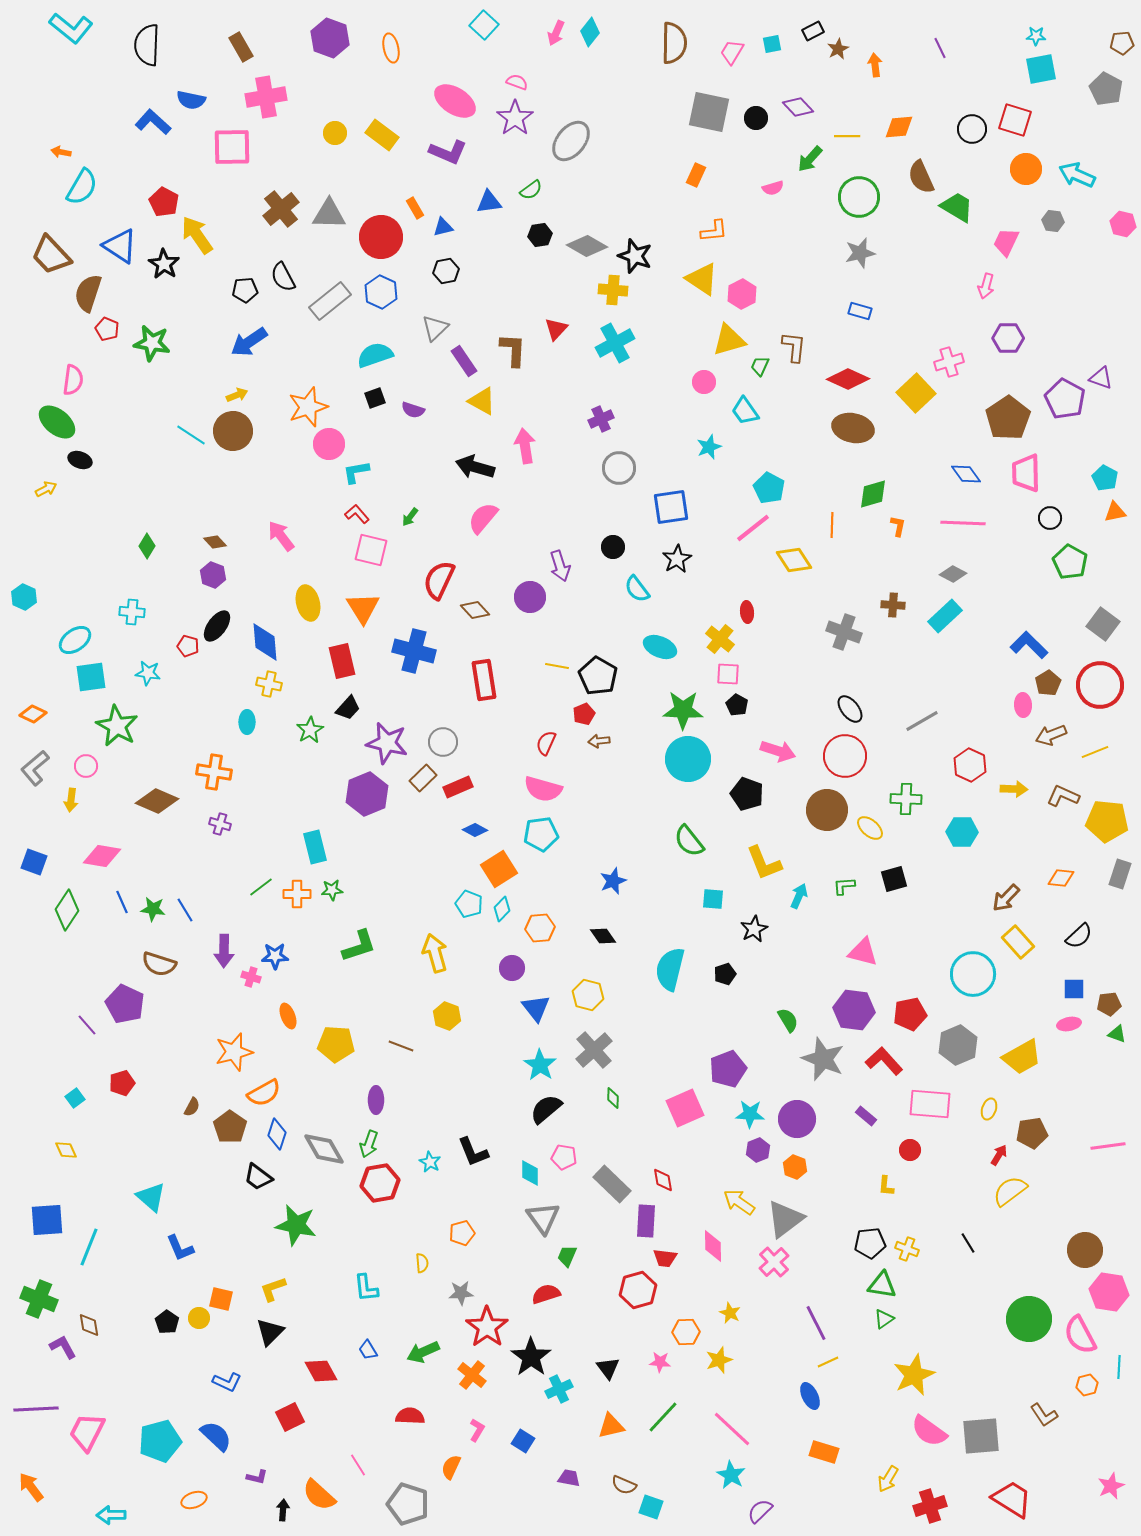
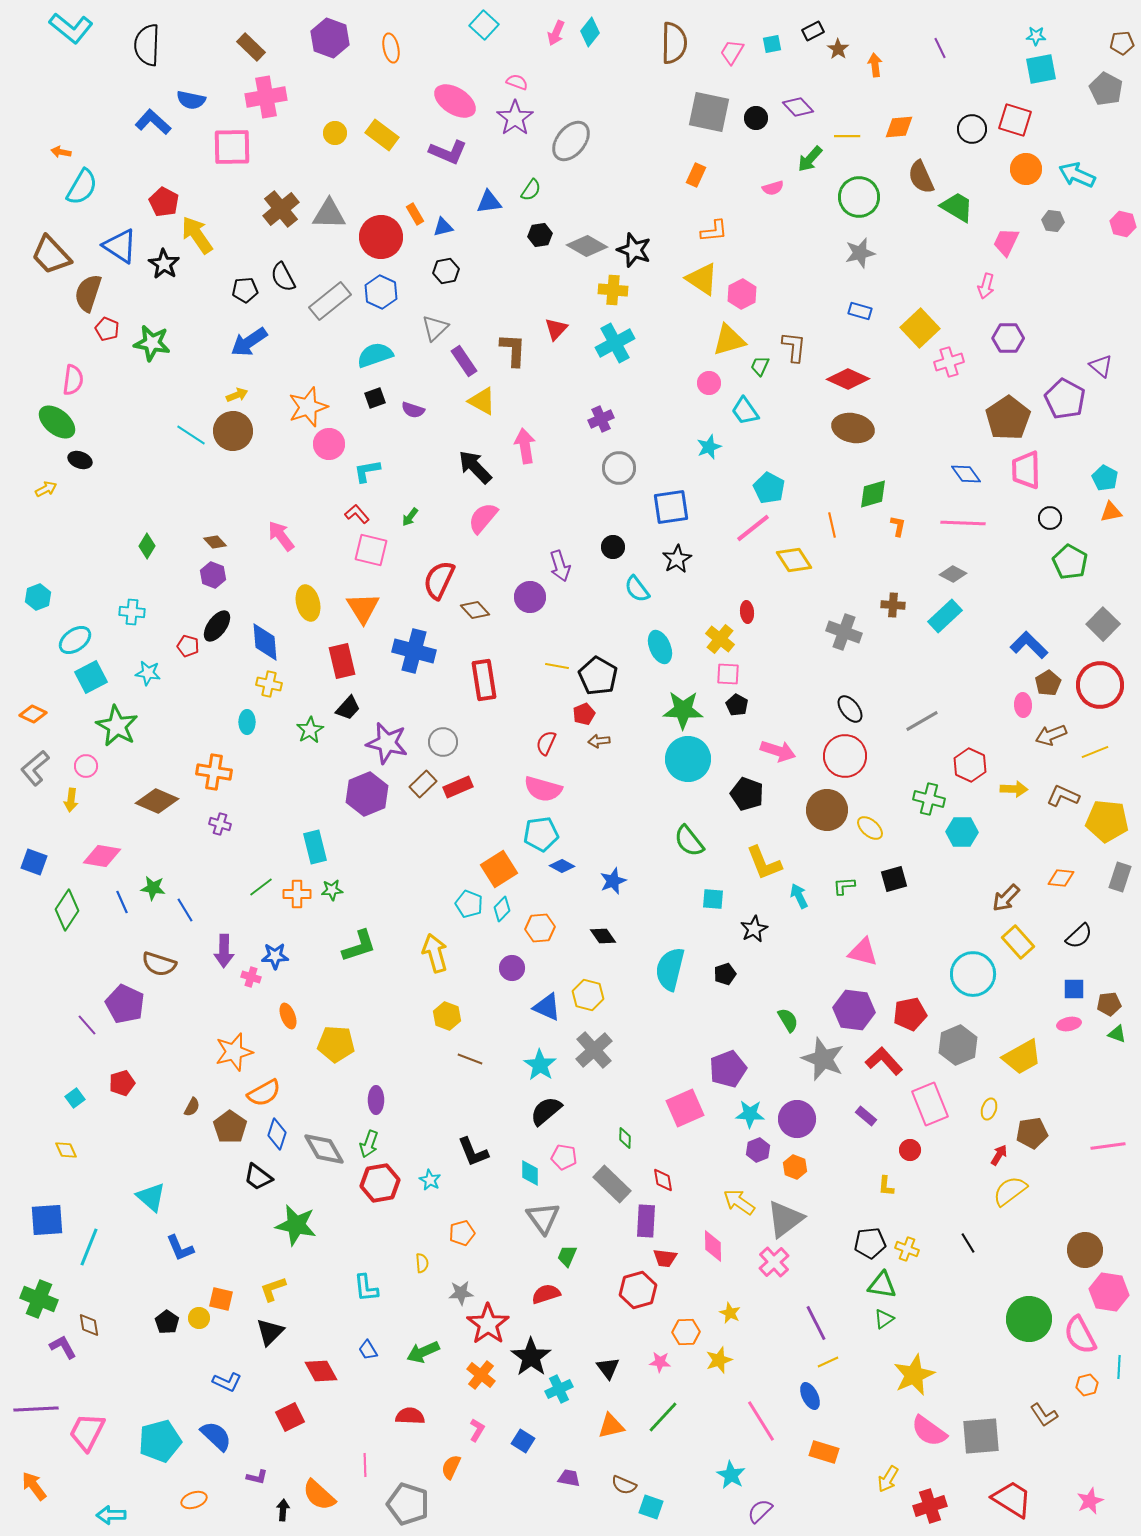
brown rectangle at (241, 47): moved 10 px right; rotated 16 degrees counterclockwise
brown star at (838, 49): rotated 10 degrees counterclockwise
green semicircle at (531, 190): rotated 20 degrees counterclockwise
orange rectangle at (415, 208): moved 6 px down
black star at (635, 256): moved 1 px left, 6 px up
purple triangle at (1101, 378): moved 12 px up; rotated 20 degrees clockwise
pink circle at (704, 382): moved 5 px right, 1 px down
yellow square at (916, 393): moved 4 px right, 65 px up
black arrow at (475, 467): rotated 30 degrees clockwise
cyan L-shape at (356, 472): moved 11 px right, 1 px up
pink trapezoid at (1026, 473): moved 3 px up
orange triangle at (1115, 512): moved 4 px left
orange line at (832, 525): rotated 15 degrees counterclockwise
cyan hexagon at (24, 597): moved 14 px right; rotated 15 degrees clockwise
gray square at (1103, 624): rotated 8 degrees clockwise
cyan ellipse at (660, 647): rotated 44 degrees clockwise
cyan square at (91, 677): rotated 20 degrees counterclockwise
brown rectangle at (423, 778): moved 6 px down
green cross at (906, 799): moved 23 px right; rotated 12 degrees clockwise
blue diamond at (475, 830): moved 87 px right, 36 px down
gray rectangle at (1120, 874): moved 3 px down
cyan arrow at (799, 896): rotated 50 degrees counterclockwise
green star at (153, 909): moved 21 px up
blue triangle at (536, 1008): moved 11 px right, 1 px up; rotated 28 degrees counterclockwise
brown line at (401, 1046): moved 69 px right, 13 px down
green diamond at (613, 1098): moved 12 px right, 40 px down
pink rectangle at (930, 1104): rotated 63 degrees clockwise
black semicircle at (546, 1109): moved 2 px down
cyan star at (430, 1162): moved 18 px down
red star at (487, 1327): moved 1 px right, 3 px up
orange cross at (472, 1375): moved 9 px right
pink line at (732, 1429): moved 29 px right, 8 px up; rotated 15 degrees clockwise
pink line at (358, 1465): moved 7 px right; rotated 30 degrees clockwise
pink star at (1111, 1486): moved 21 px left, 15 px down
orange arrow at (31, 1487): moved 3 px right, 1 px up
